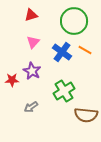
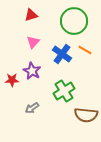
blue cross: moved 2 px down
gray arrow: moved 1 px right, 1 px down
